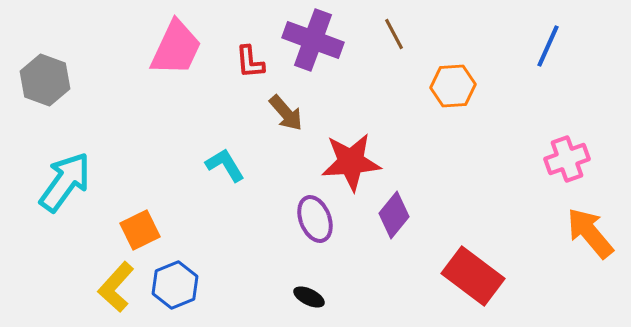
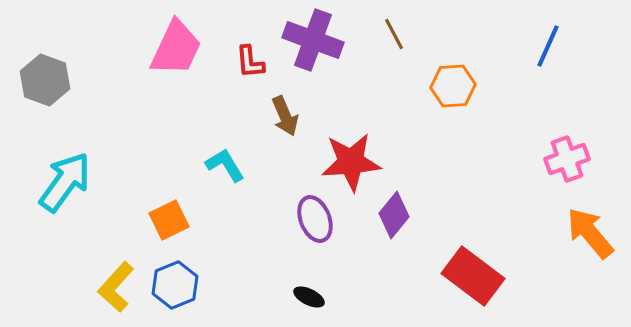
brown arrow: moved 1 px left, 3 px down; rotated 18 degrees clockwise
orange square: moved 29 px right, 10 px up
